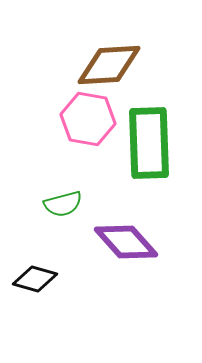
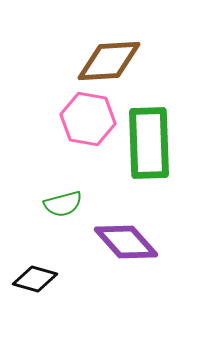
brown diamond: moved 4 px up
